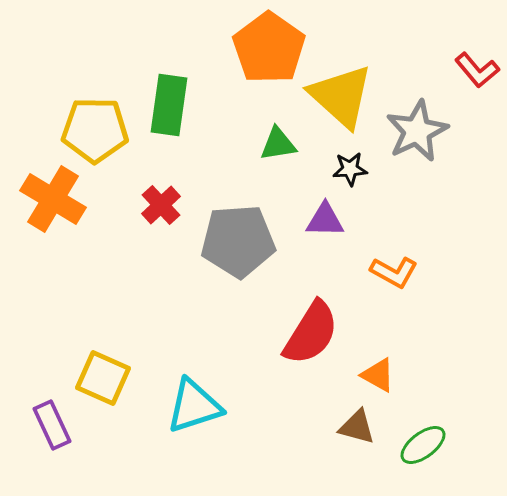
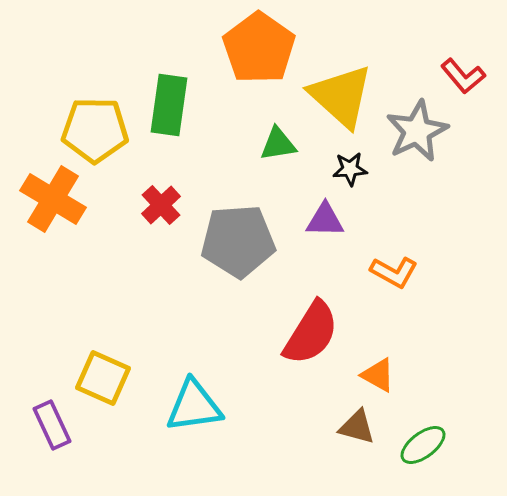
orange pentagon: moved 10 px left
red L-shape: moved 14 px left, 6 px down
cyan triangle: rotated 10 degrees clockwise
